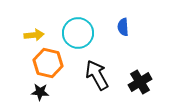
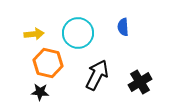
yellow arrow: moved 1 px up
black arrow: rotated 56 degrees clockwise
